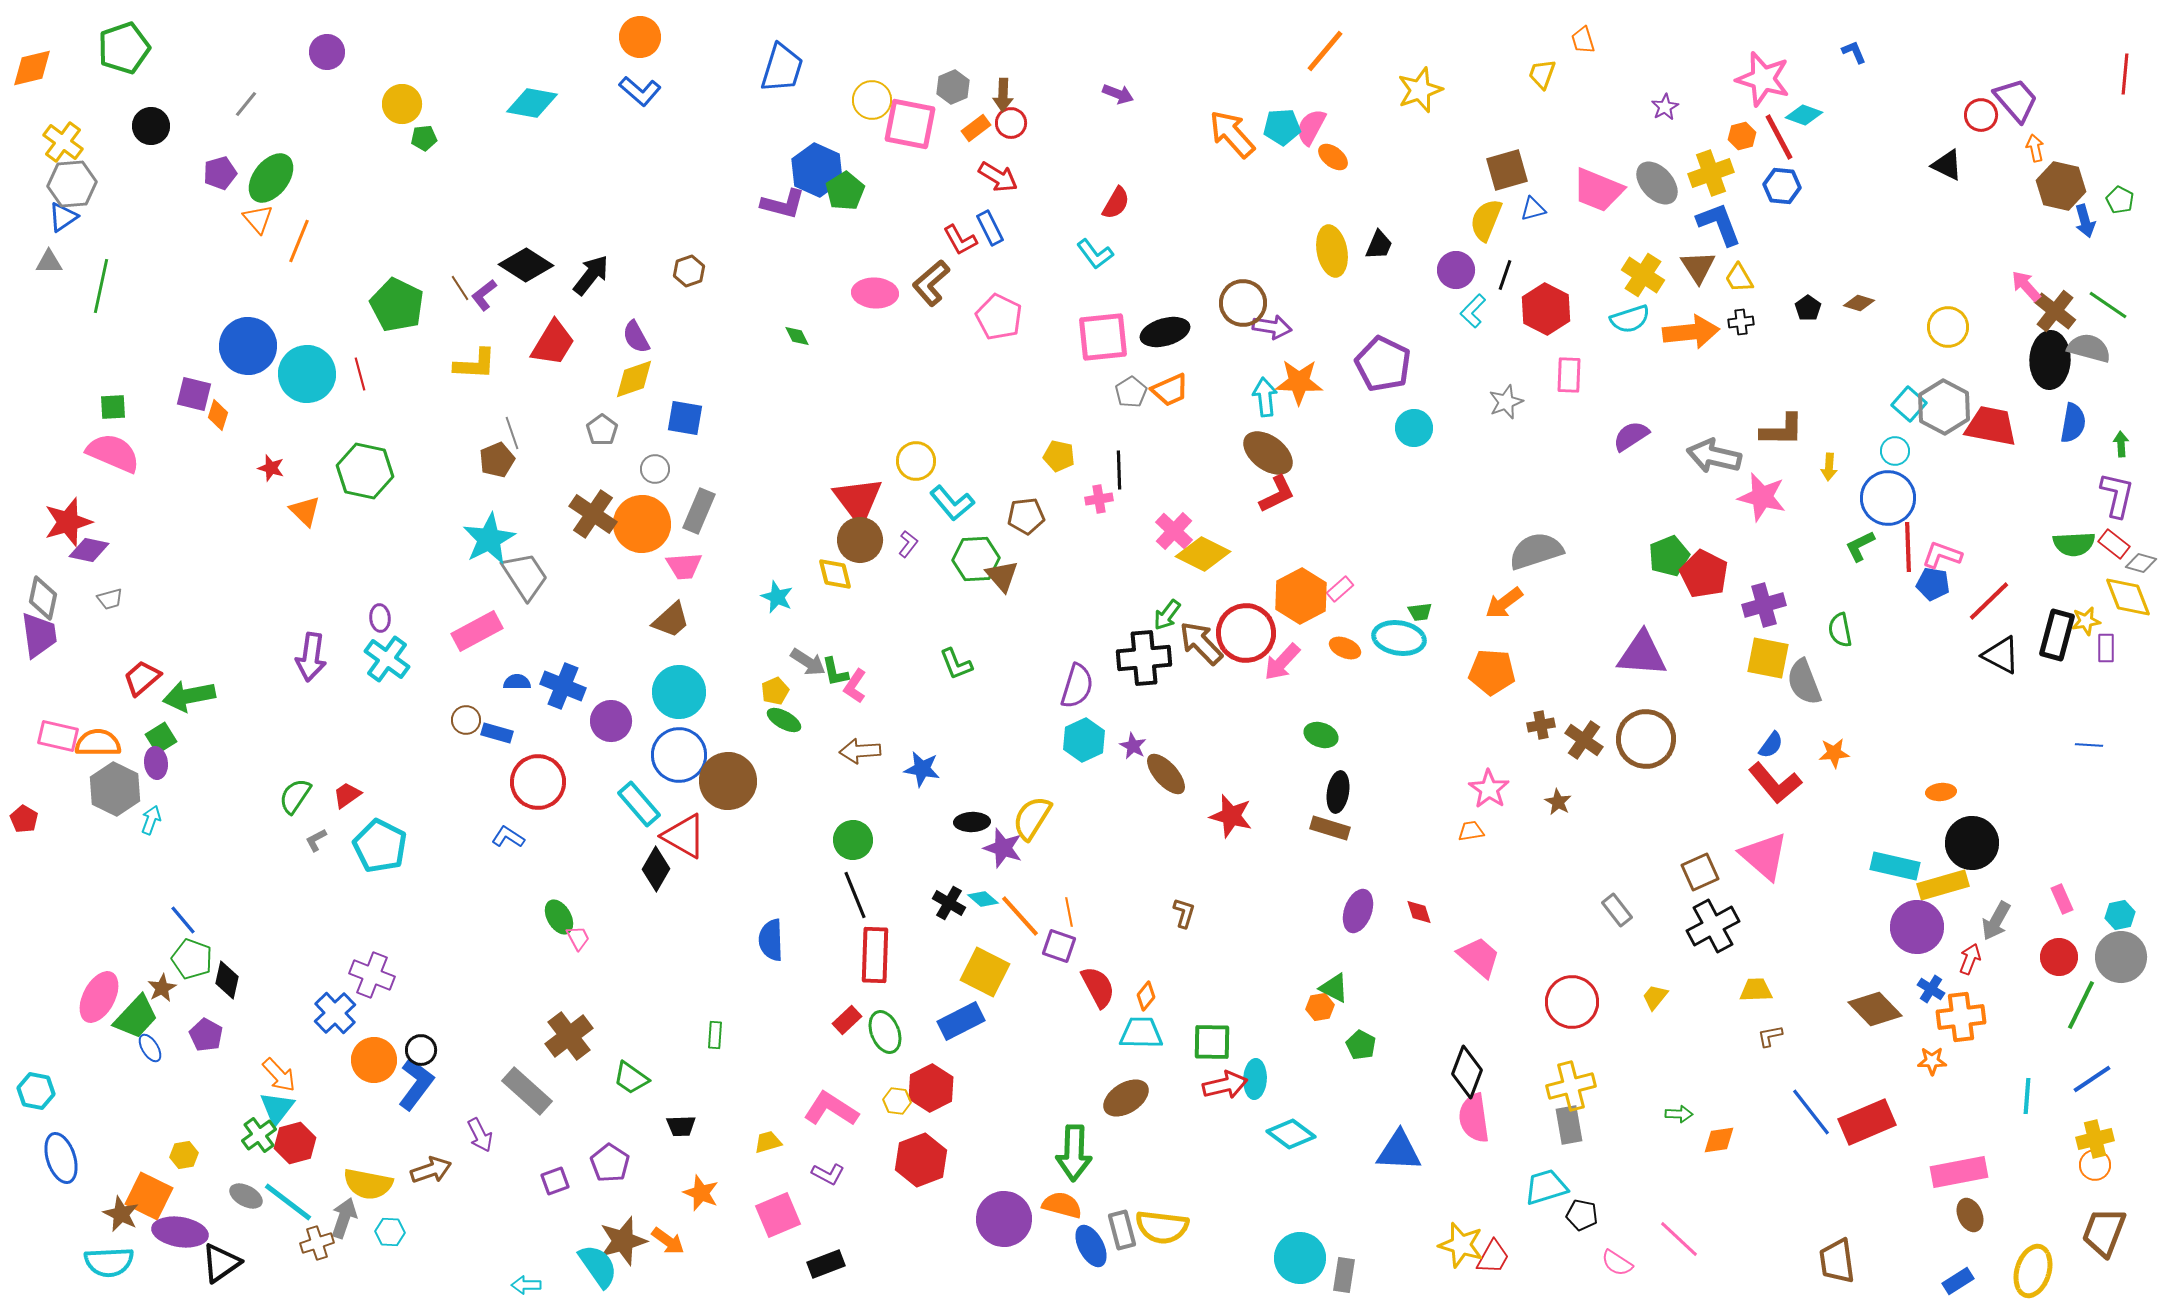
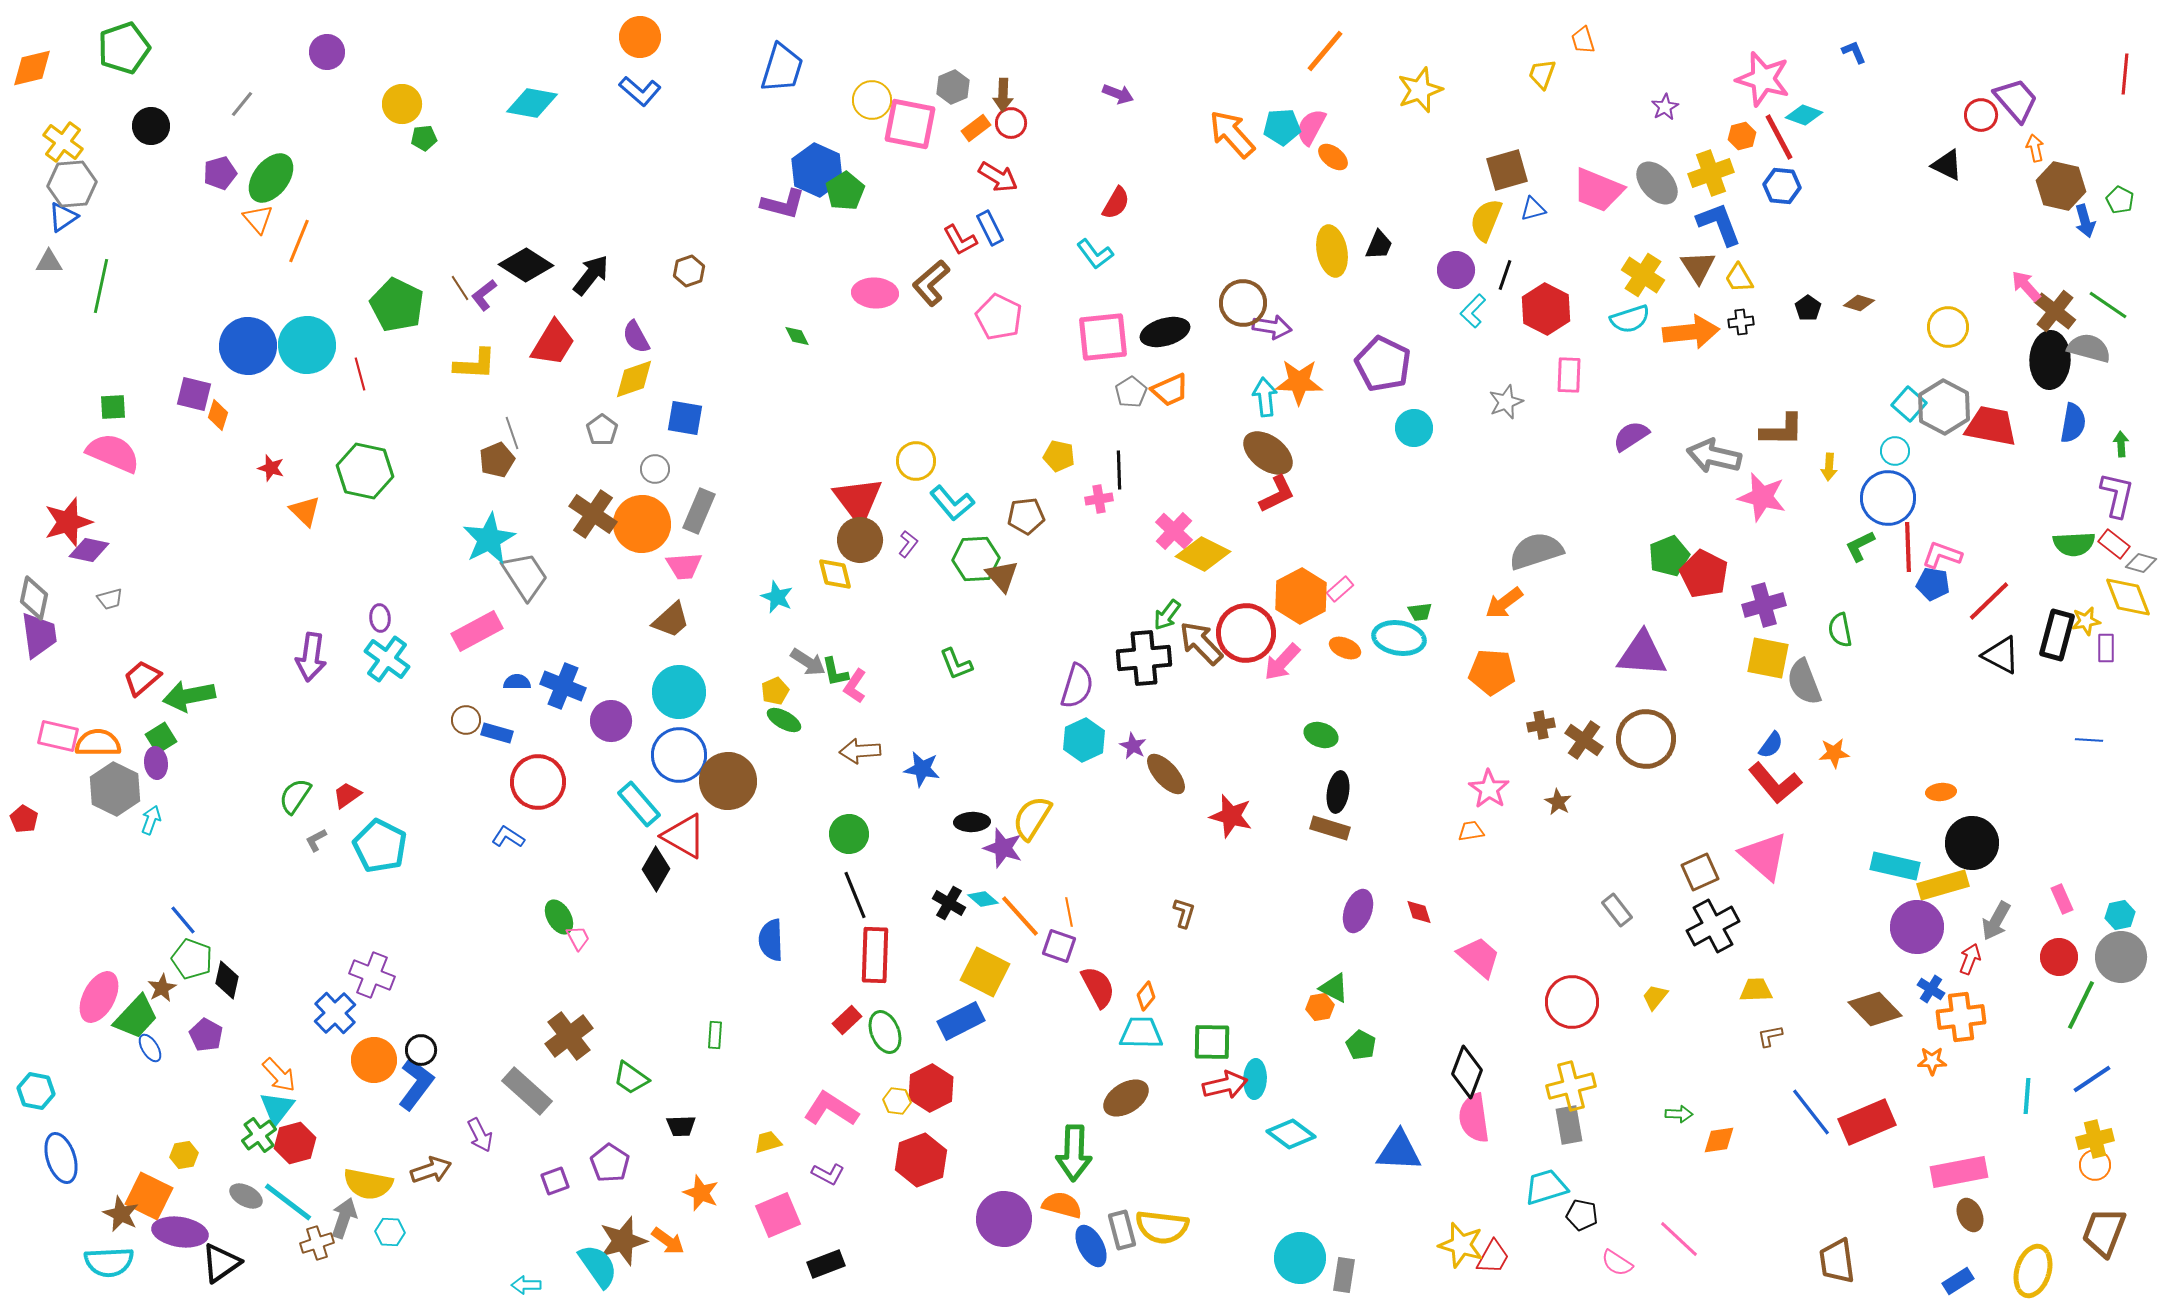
gray line at (246, 104): moved 4 px left
cyan circle at (307, 374): moved 29 px up
gray diamond at (43, 598): moved 9 px left
blue line at (2089, 745): moved 5 px up
green circle at (853, 840): moved 4 px left, 6 px up
